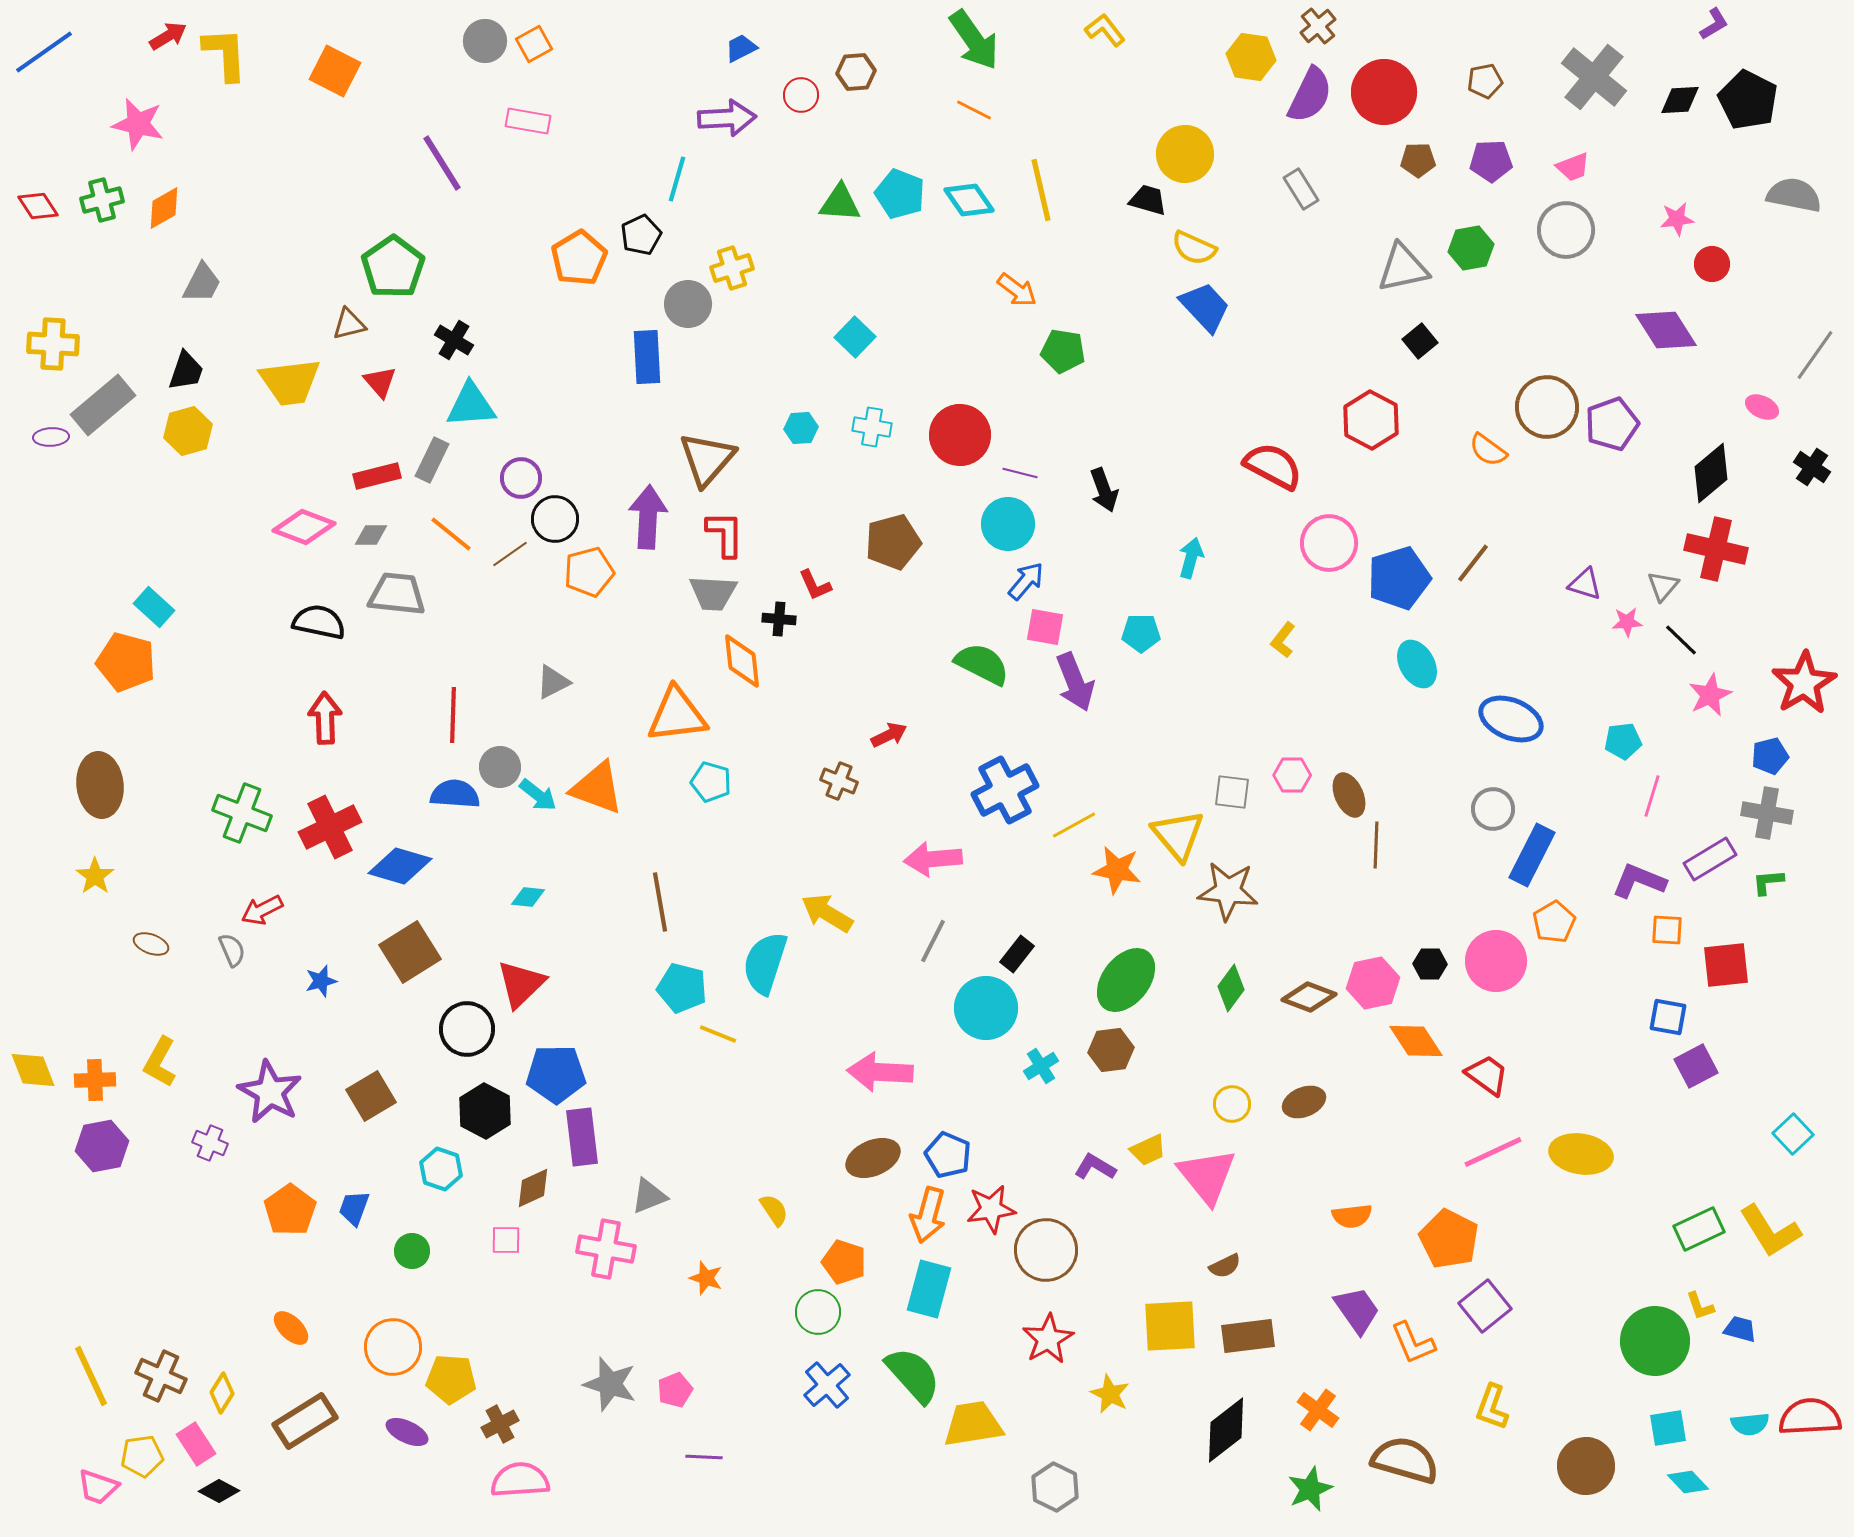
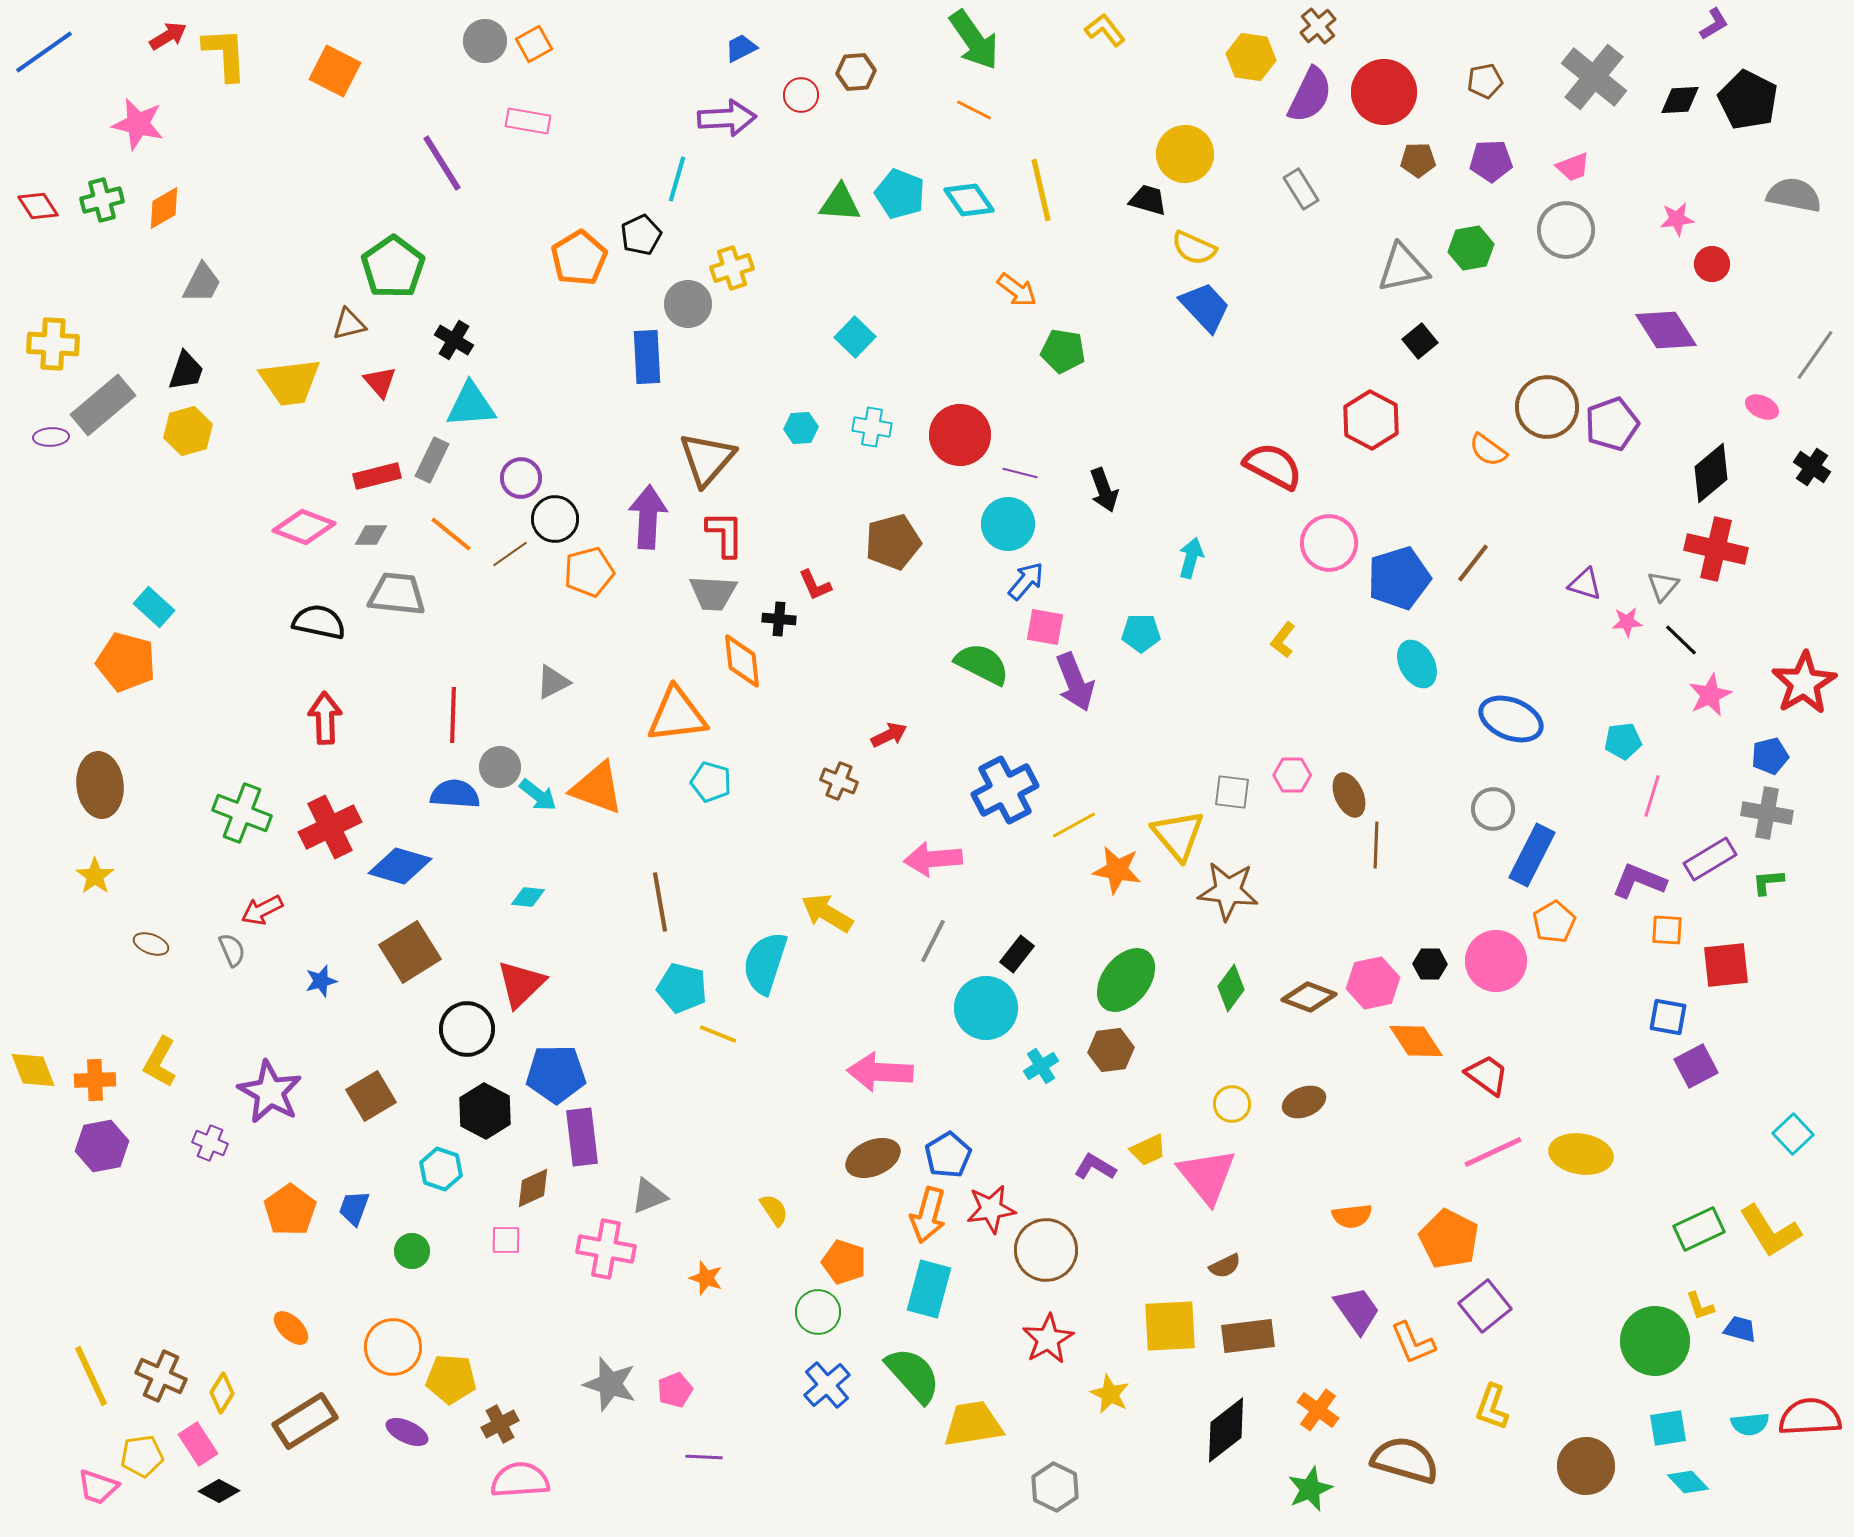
blue pentagon at (948, 1155): rotated 18 degrees clockwise
pink rectangle at (196, 1444): moved 2 px right
